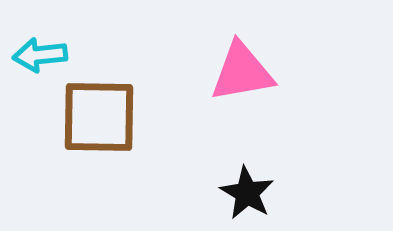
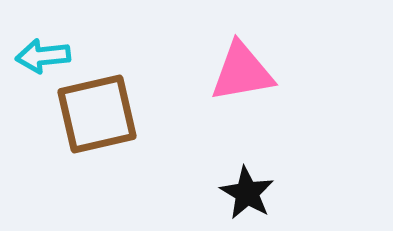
cyan arrow: moved 3 px right, 1 px down
brown square: moved 2 px left, 3 px up; rotated 14 degrees counterclockwise
